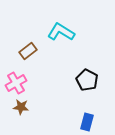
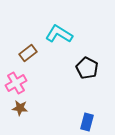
cyan L-shape: moved 2 px left, 2 px down
brown rectangle: moved 2 px down
black pentagon: moved 12 px up
brown star: moved 1 px left, 1 px down
